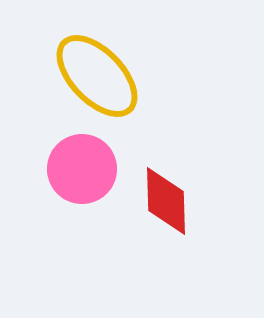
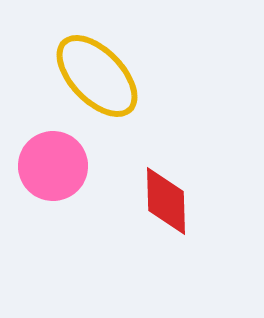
pink circle: moved 29 px left, 3 px up
